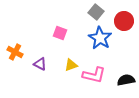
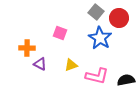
red circle: moved 5 px left, 3 px up
orange cross: moved 12 px right, 4 px up; rotated 28 degrees counterclockwise
pink L-shape: moved 3 px right, 1 px down
